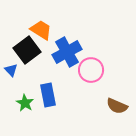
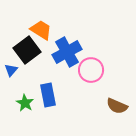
blue triangle: rotated 24 degrees clockwise
